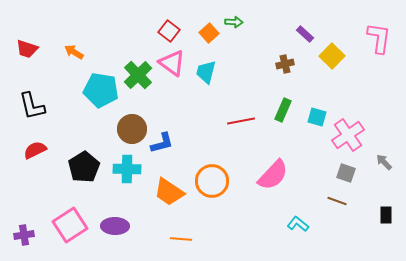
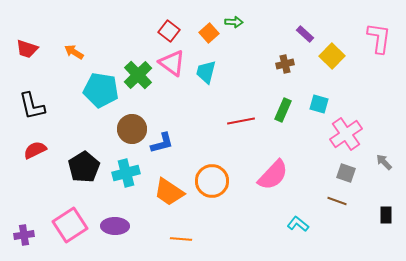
cyan square: moved 2 px right, 13 px up
pink cross: moved 2 px left, 1 px up
cyan cross: moved 1 px left, 4 px down; rotated 16 degrees counterclockwise
